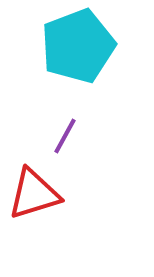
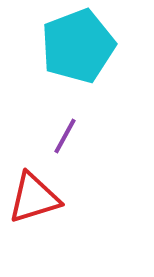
red triangle: moved 4 px down
